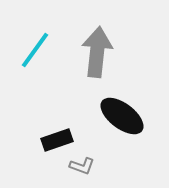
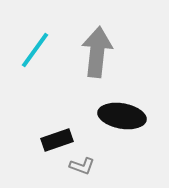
black ellipse: rotated 27 degrees counterclockwise
